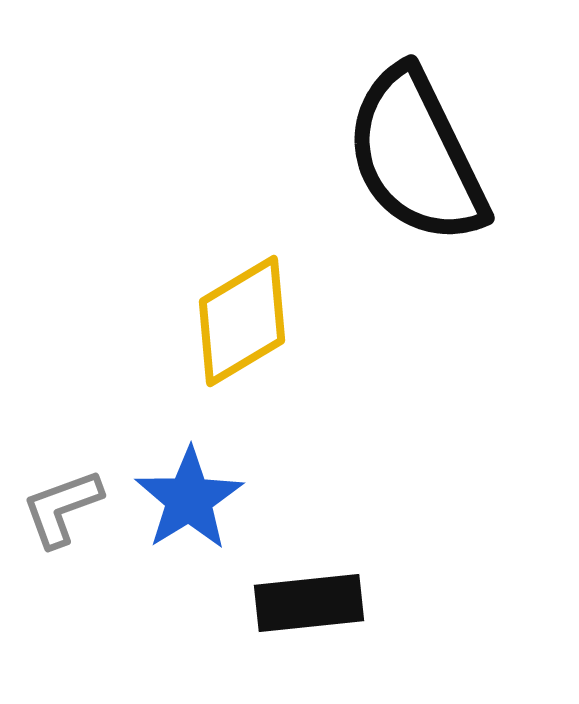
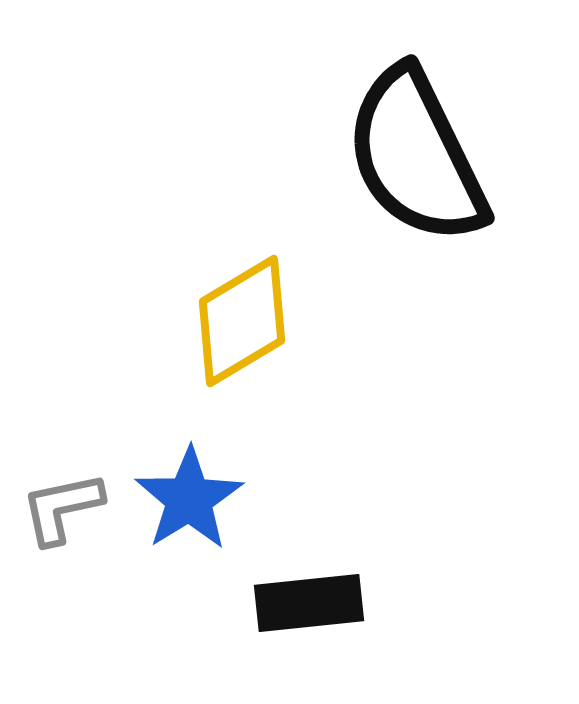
gray L-shape: rotated 8 degrees clockwise
